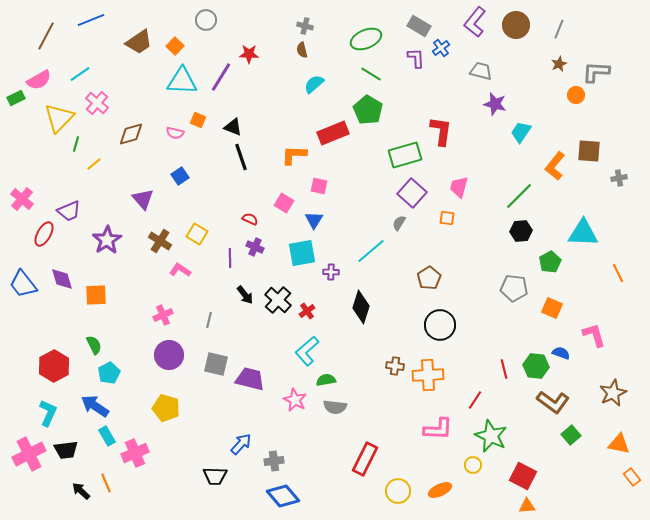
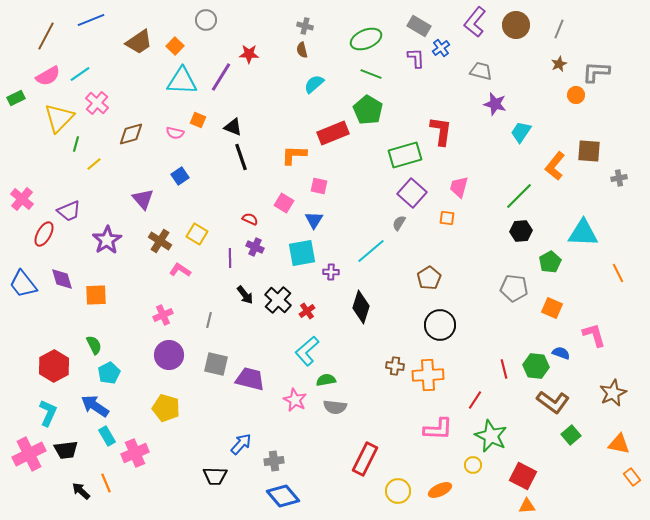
green line at (371, 74): rotated 10 degrees counterclockwise
pink semicircle at (39, 80): moved 9 px right, 4 px up
